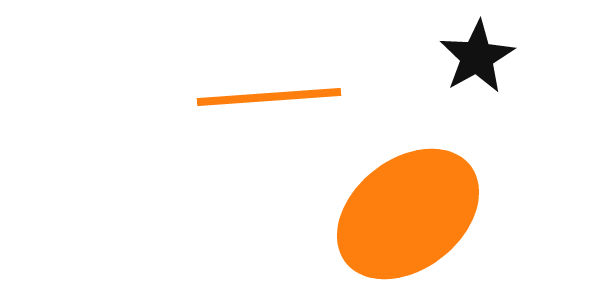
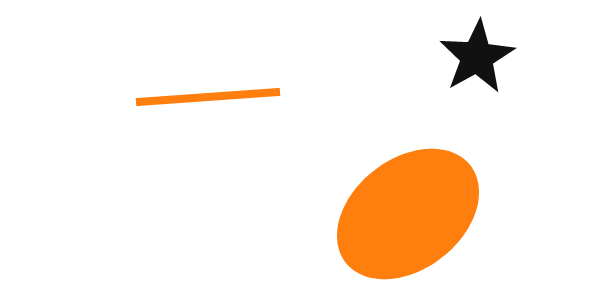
orange line: moved 61 px left
